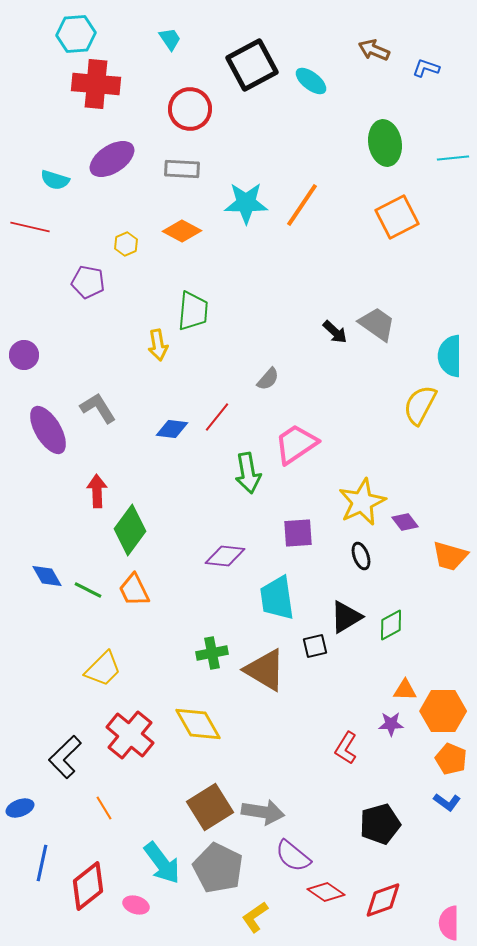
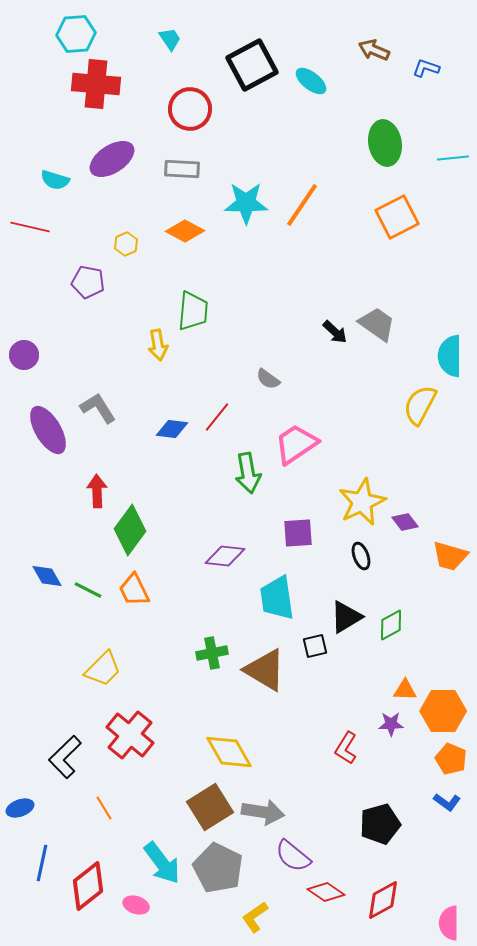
orange diamond at (182, 231): moved 3 px right
gray semicircle at (268, 379): rotated 85 degrees clockwise
yellow diamond at (198, 724): moved 31 px right, 28 px down
red diamond at (383, 900): rotated 9 degrees counterclockwise
